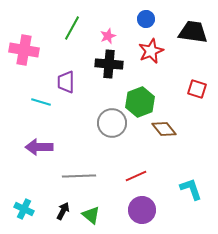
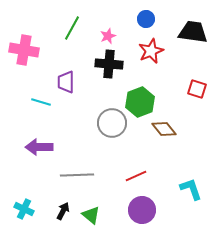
gray line: moved 2 px left, 1 px up
